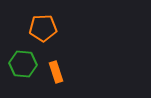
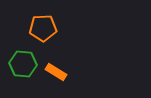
orange rectangle: rotated 40 degrees counterclockwise
